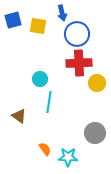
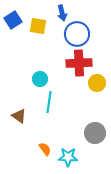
blue square: rotated 18 degrees counterclockwise
